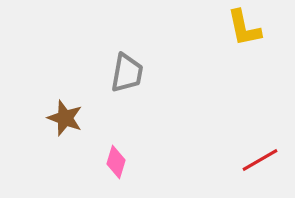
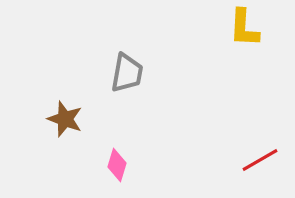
yellow L-shape: rotated 15 degrees clockwise
brown star: moved 1 px down
pink diamond: moved 1 px right, 3 px down
